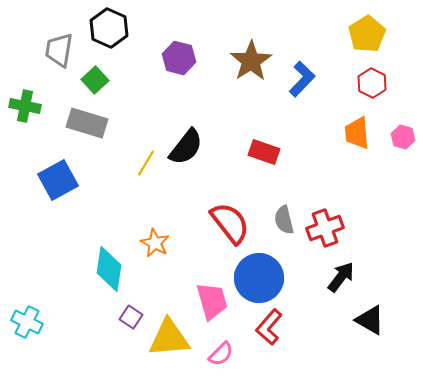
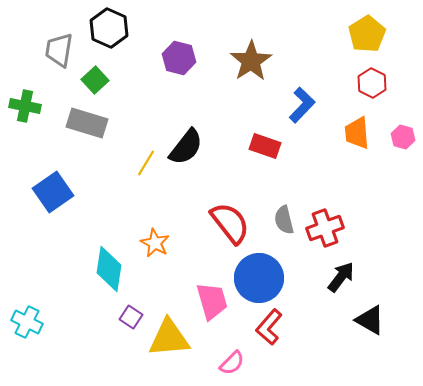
blue L-shape: moved 26 px down
red rectangle: moved 1 px right, 6 px up
blue square: moved 5 px left, 12 px down; rotated 6 degrees counterclockwise
pink semicircle: moved 11 px right, 9 px down
